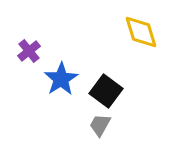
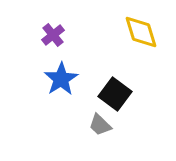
purple cross: moved 24 px right, 16 px up
black square: moved 9 px right, 3 px down
gray trapezoid: rotated 75 degrees counterclockwise
